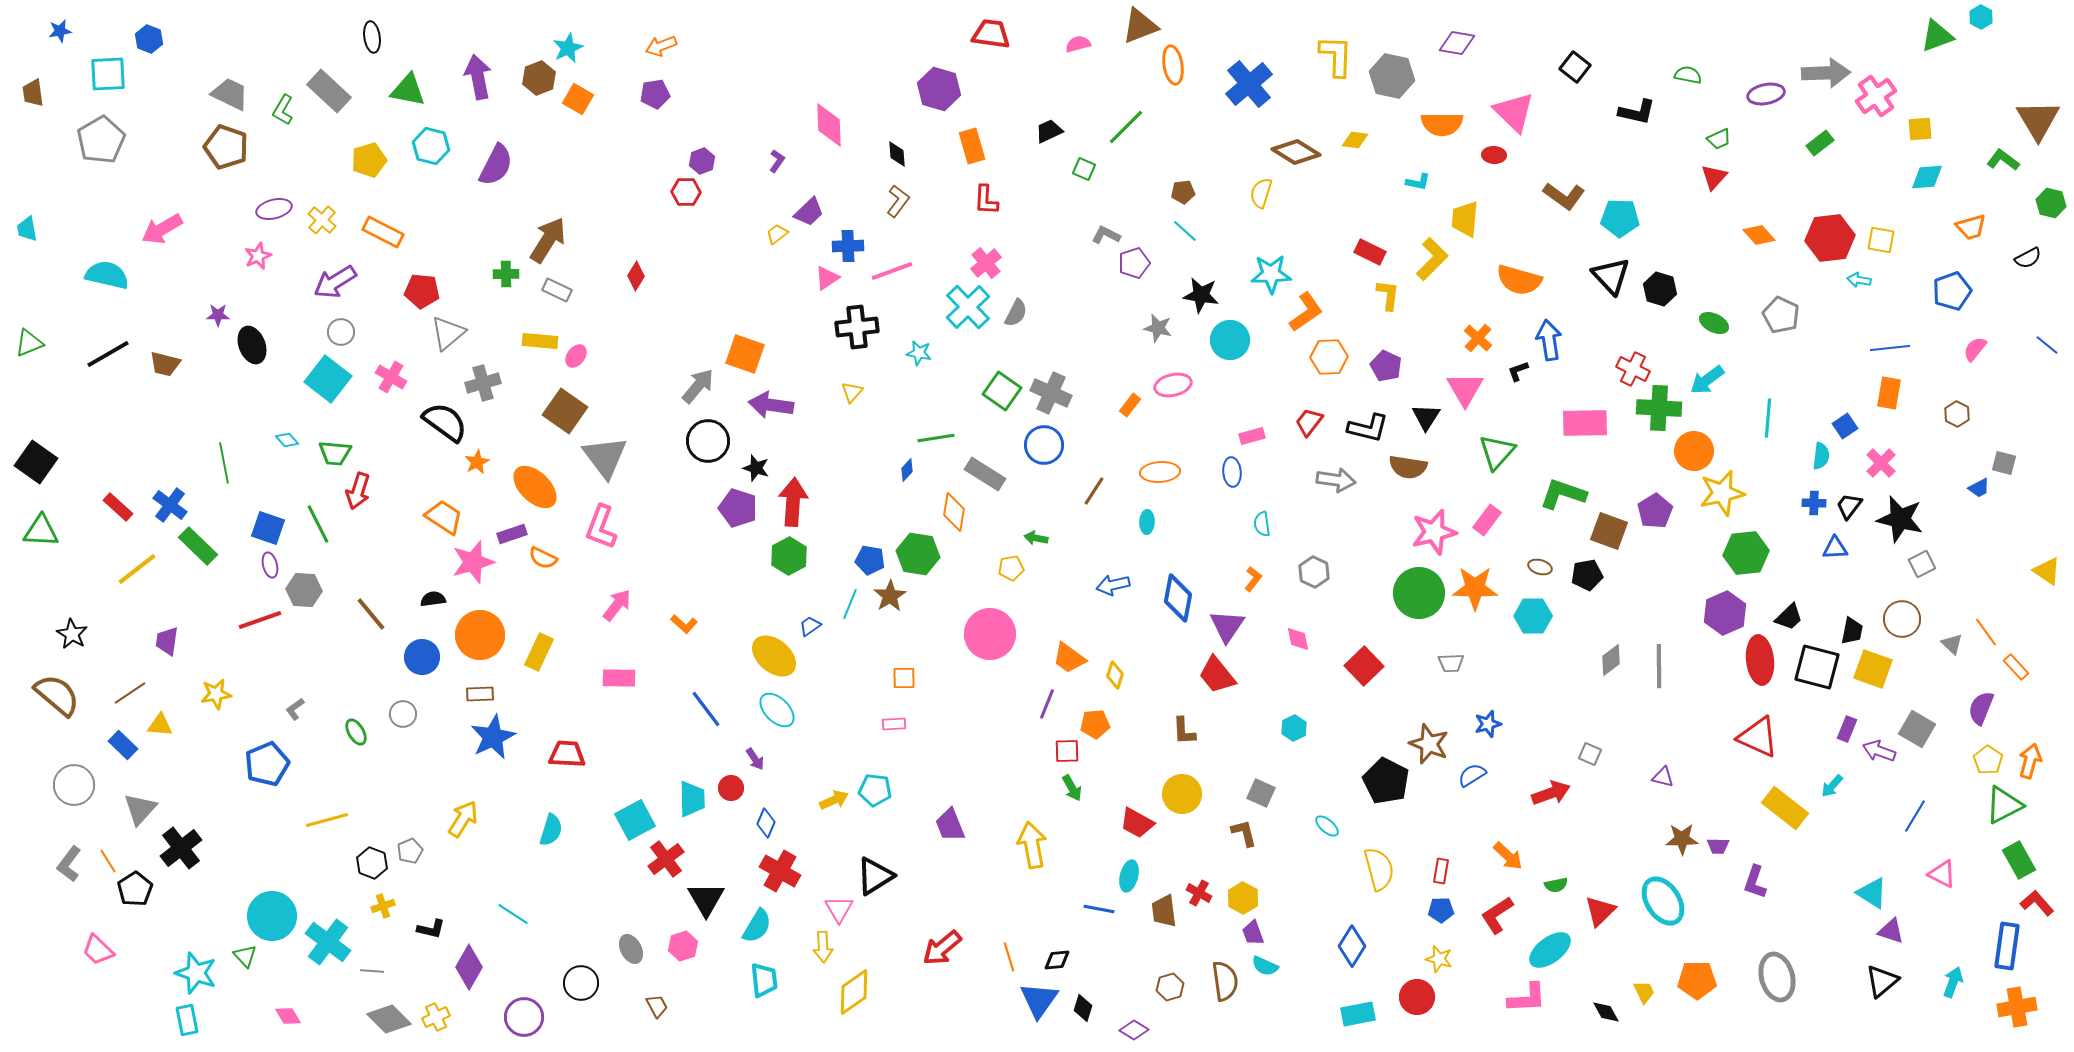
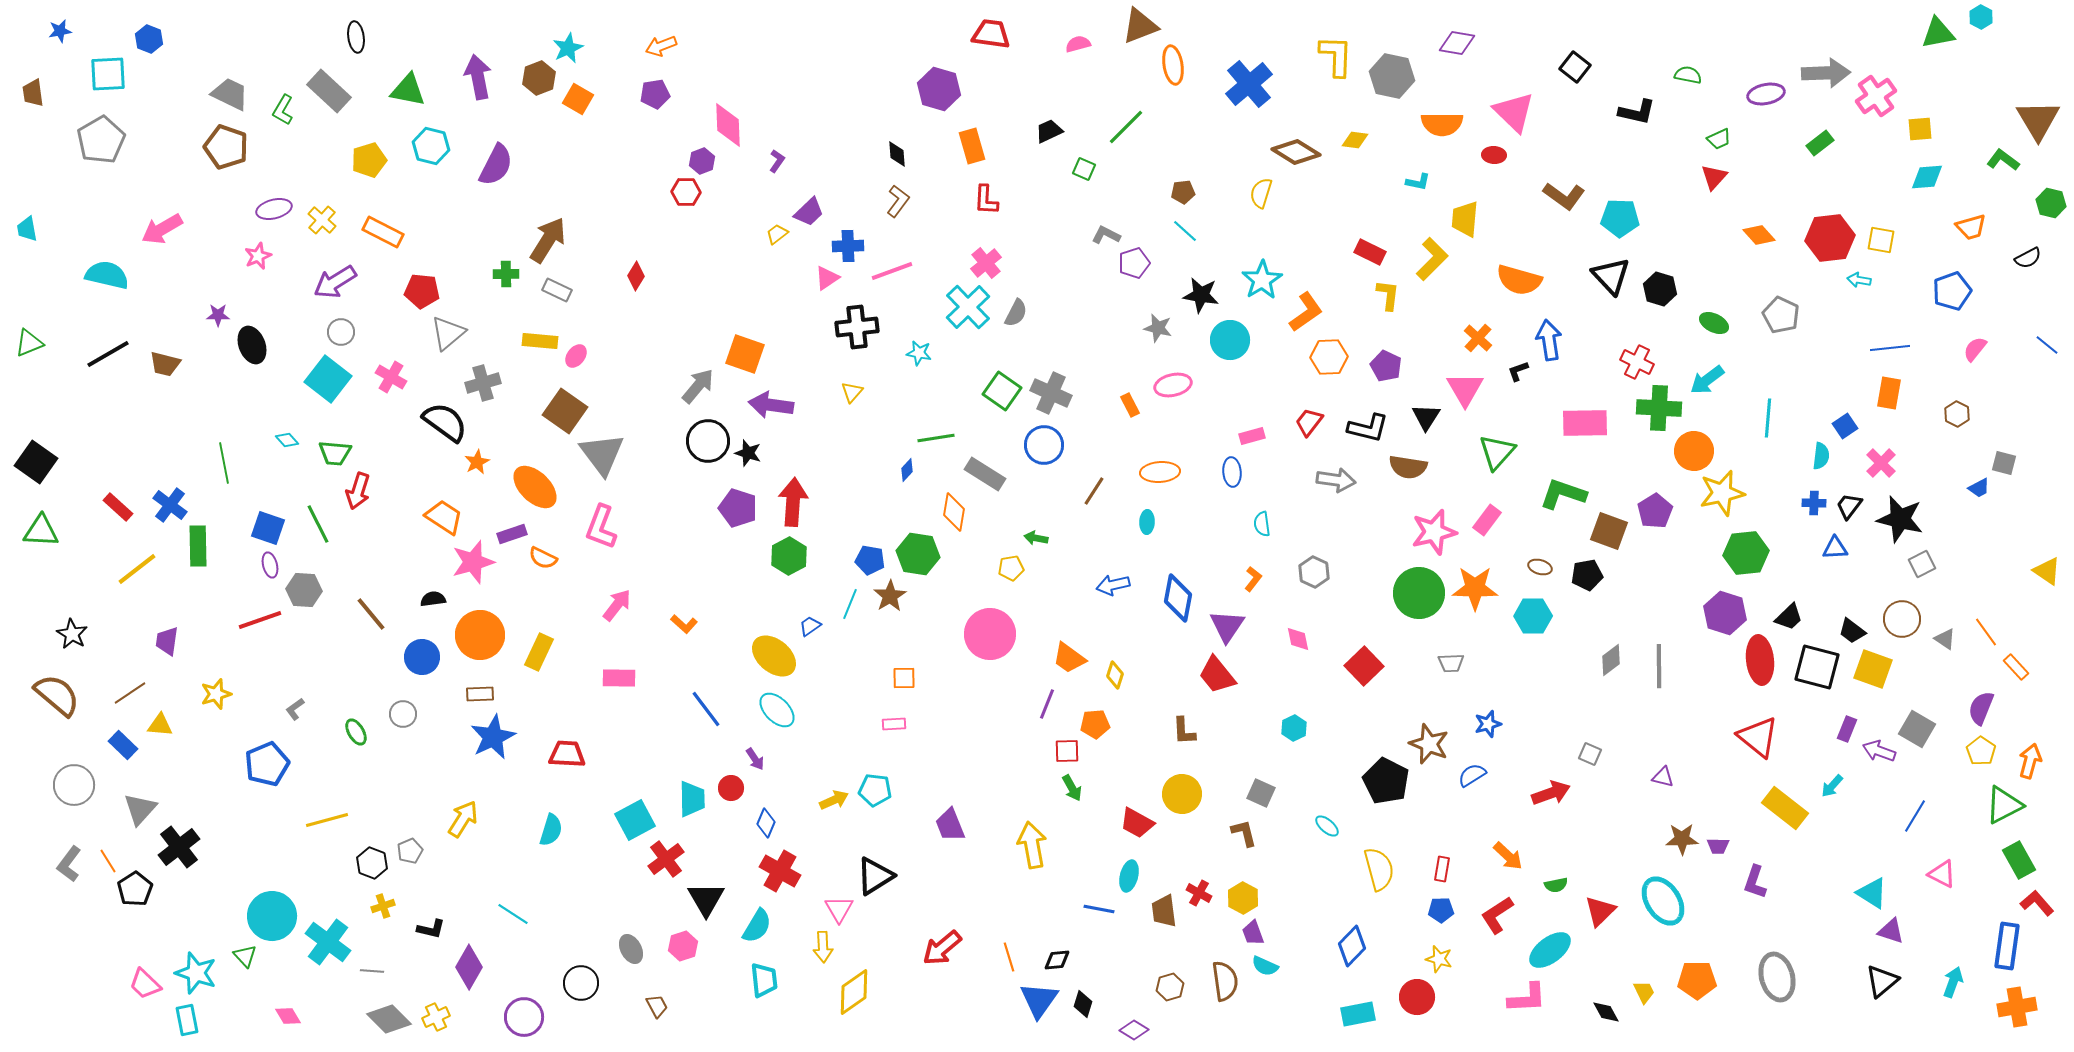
green triangle at (1937, 36): moved 1 px right, 3 px up; rotated 9 degrees clockwise
black ellipse at (372, 37): moved 16 px left
pink diamond at (829, 125): moved 101 px left
cyan star at (1271, 274): moved 9 px left, 6 px down; rotated 30 degrees counterclockwise
red cross at (1633, 369): moved 4 px right, 7 px up
orange rectangle at (1130, 405): rotated 65 degrees counterclockwise
gray triangle at (605, 457): moved 3 px left, 3 px up
black star at (756, 468): moved 8 px left, 15 px up
green rectangle at (198, 546): rotated 45 degrees clockwise
purple hexagon at (1725, 613): rotated 18 degrees counterclockwise
black trapezoid at (1852, 631): rotated 116 degrees clockwise
gray triangle at (1952, 644): moved 7 px left, 5 px up; rotated 10 degrees counterclockwise
yellow star at (216, 694): rotated 8 degrees counterclockwise
red triangle at (1758, 737): rotated 15 degrees clockwise
yellow pentagon at (1988, 760): moved 7 px left, 9 px up
black cross at (181, 848): moved 2 px left, 1 px up
red rectangle at (1441, 871): moved 1 px right, 2 px up
blue diamond at (1352, 946): rotated 12 degrees clockwise
pink trapezoid at (98, 950): moved 47 px right, 34 px down
black diamond at (1083, 1008): moved 4 px up
